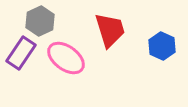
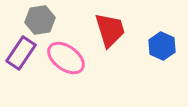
gray hexagon: moved 1 px up; rotated 16 degrees clockwise
